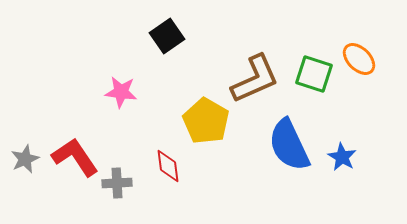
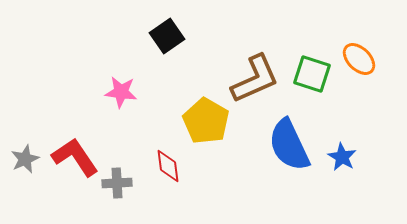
green square: moved 2 px left
